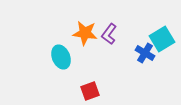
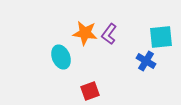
cyan square: moved 1 px left, 2 px up; rotated 25 degrees clockwise
blue cross: moved 1 px right, 8 px down
